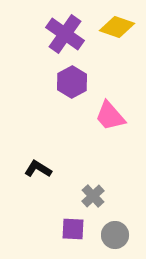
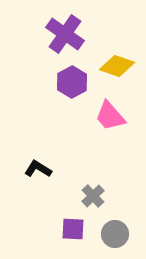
yellow diamond: moved 39 px down
gray circle: moved 1 px up
